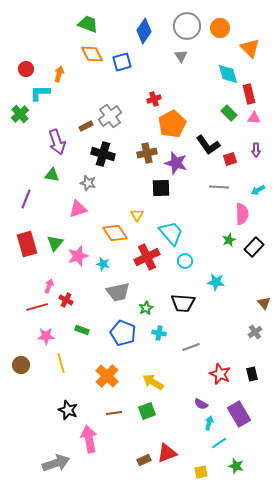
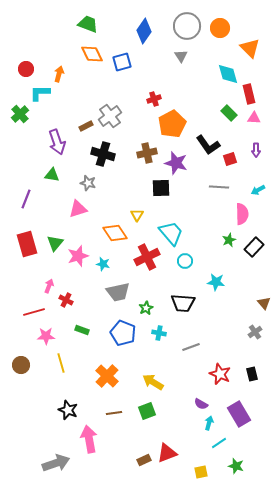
red line at (37, 307): moved 3 px left, 5 px down
